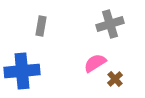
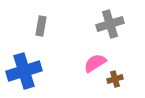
blue cross: moved 2 px right; rotated 12 degrees counterclockwise
brown cross: rotated 28 degrees clockwise
